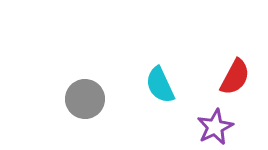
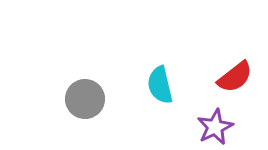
red semicircle: rotated 24 degrees clockwise
cyan semicircle: rotated 12 degrees clockwise
